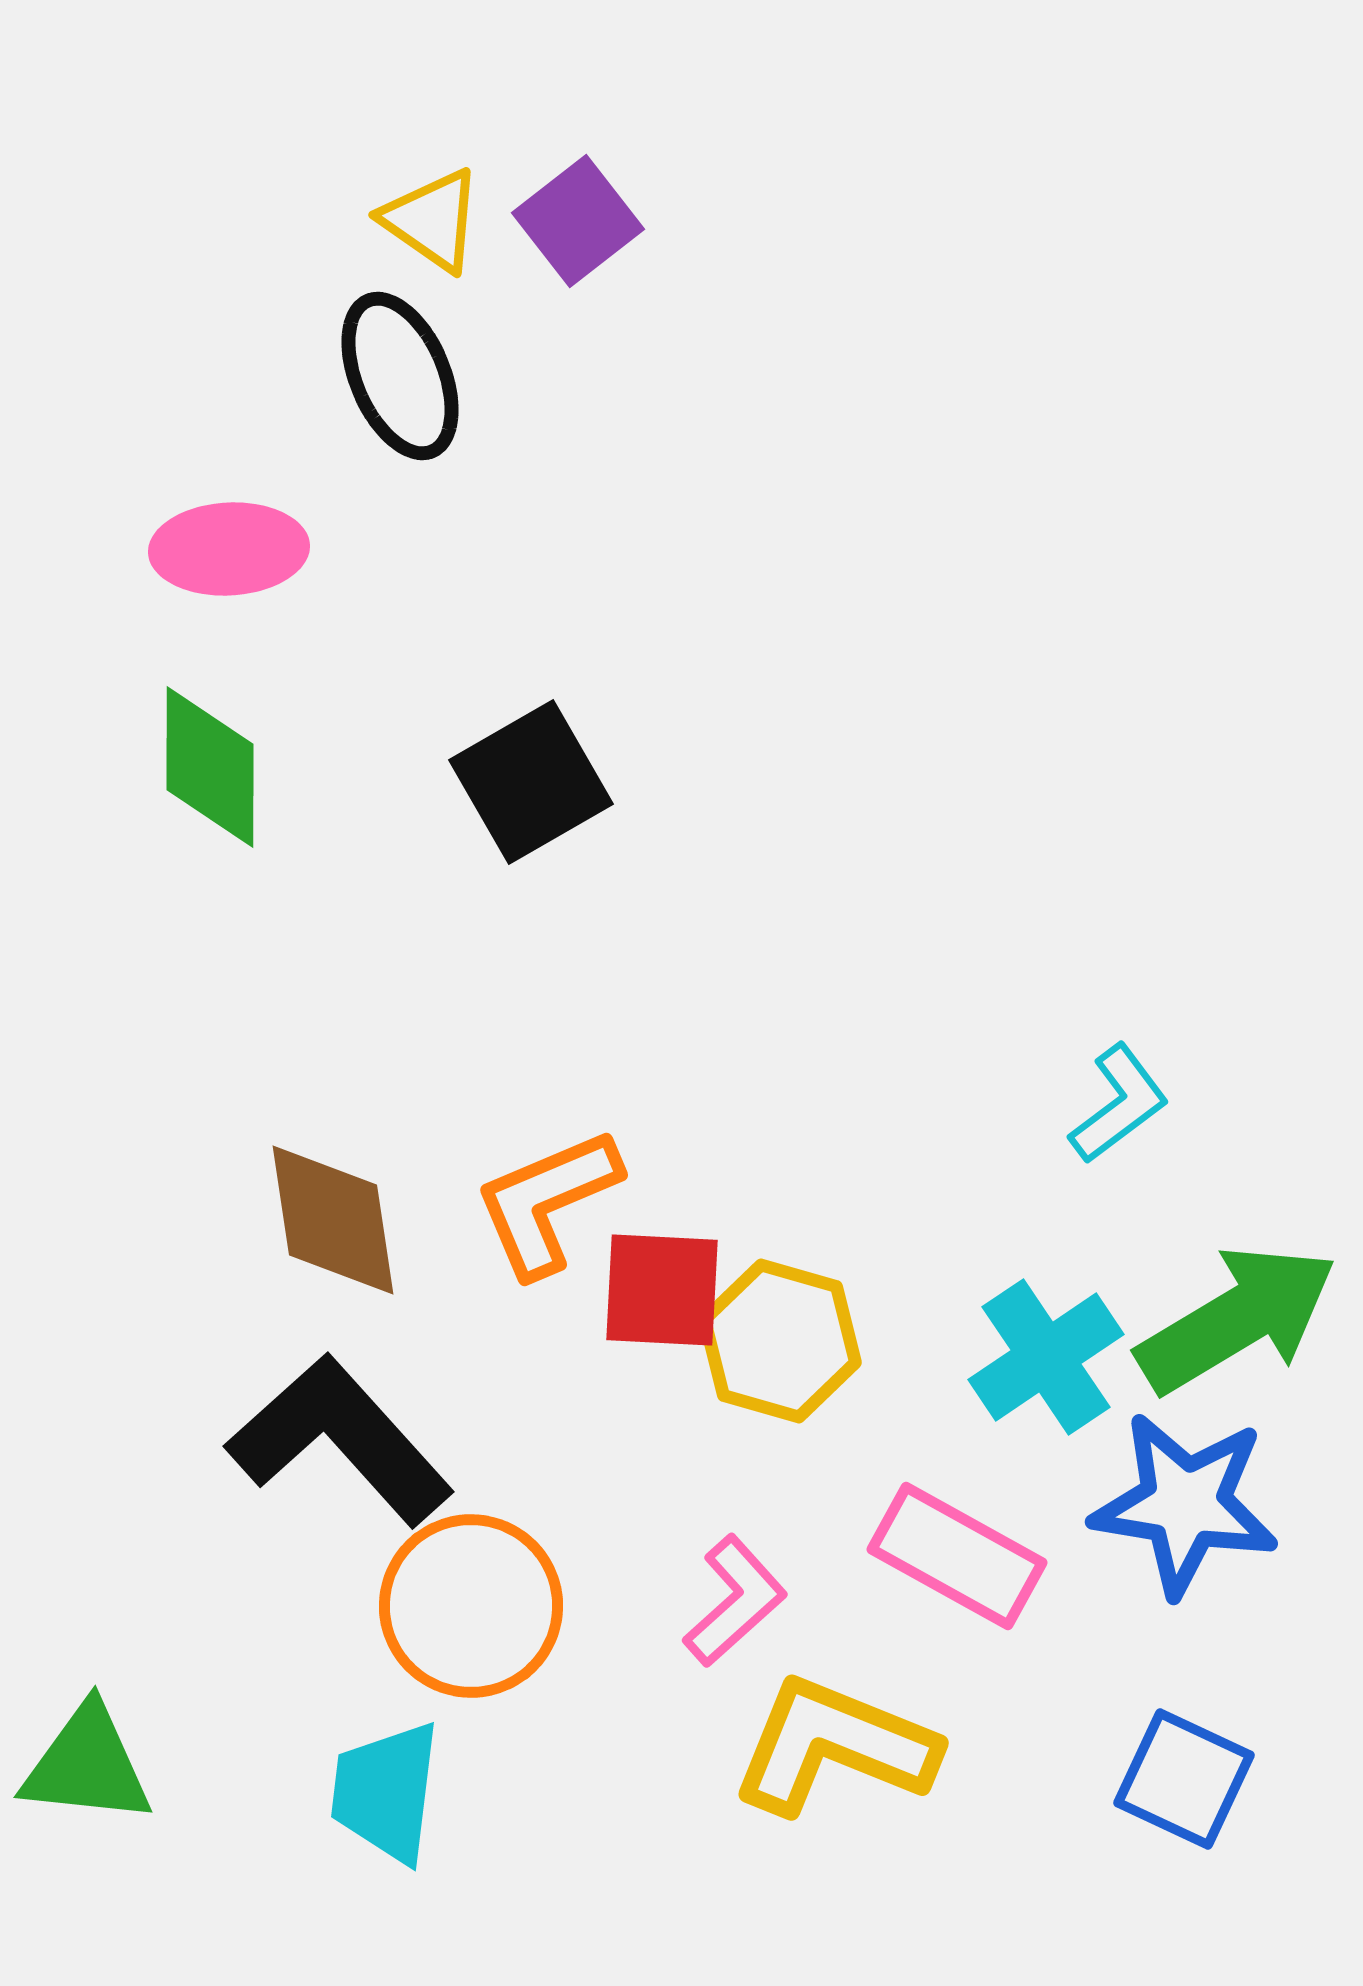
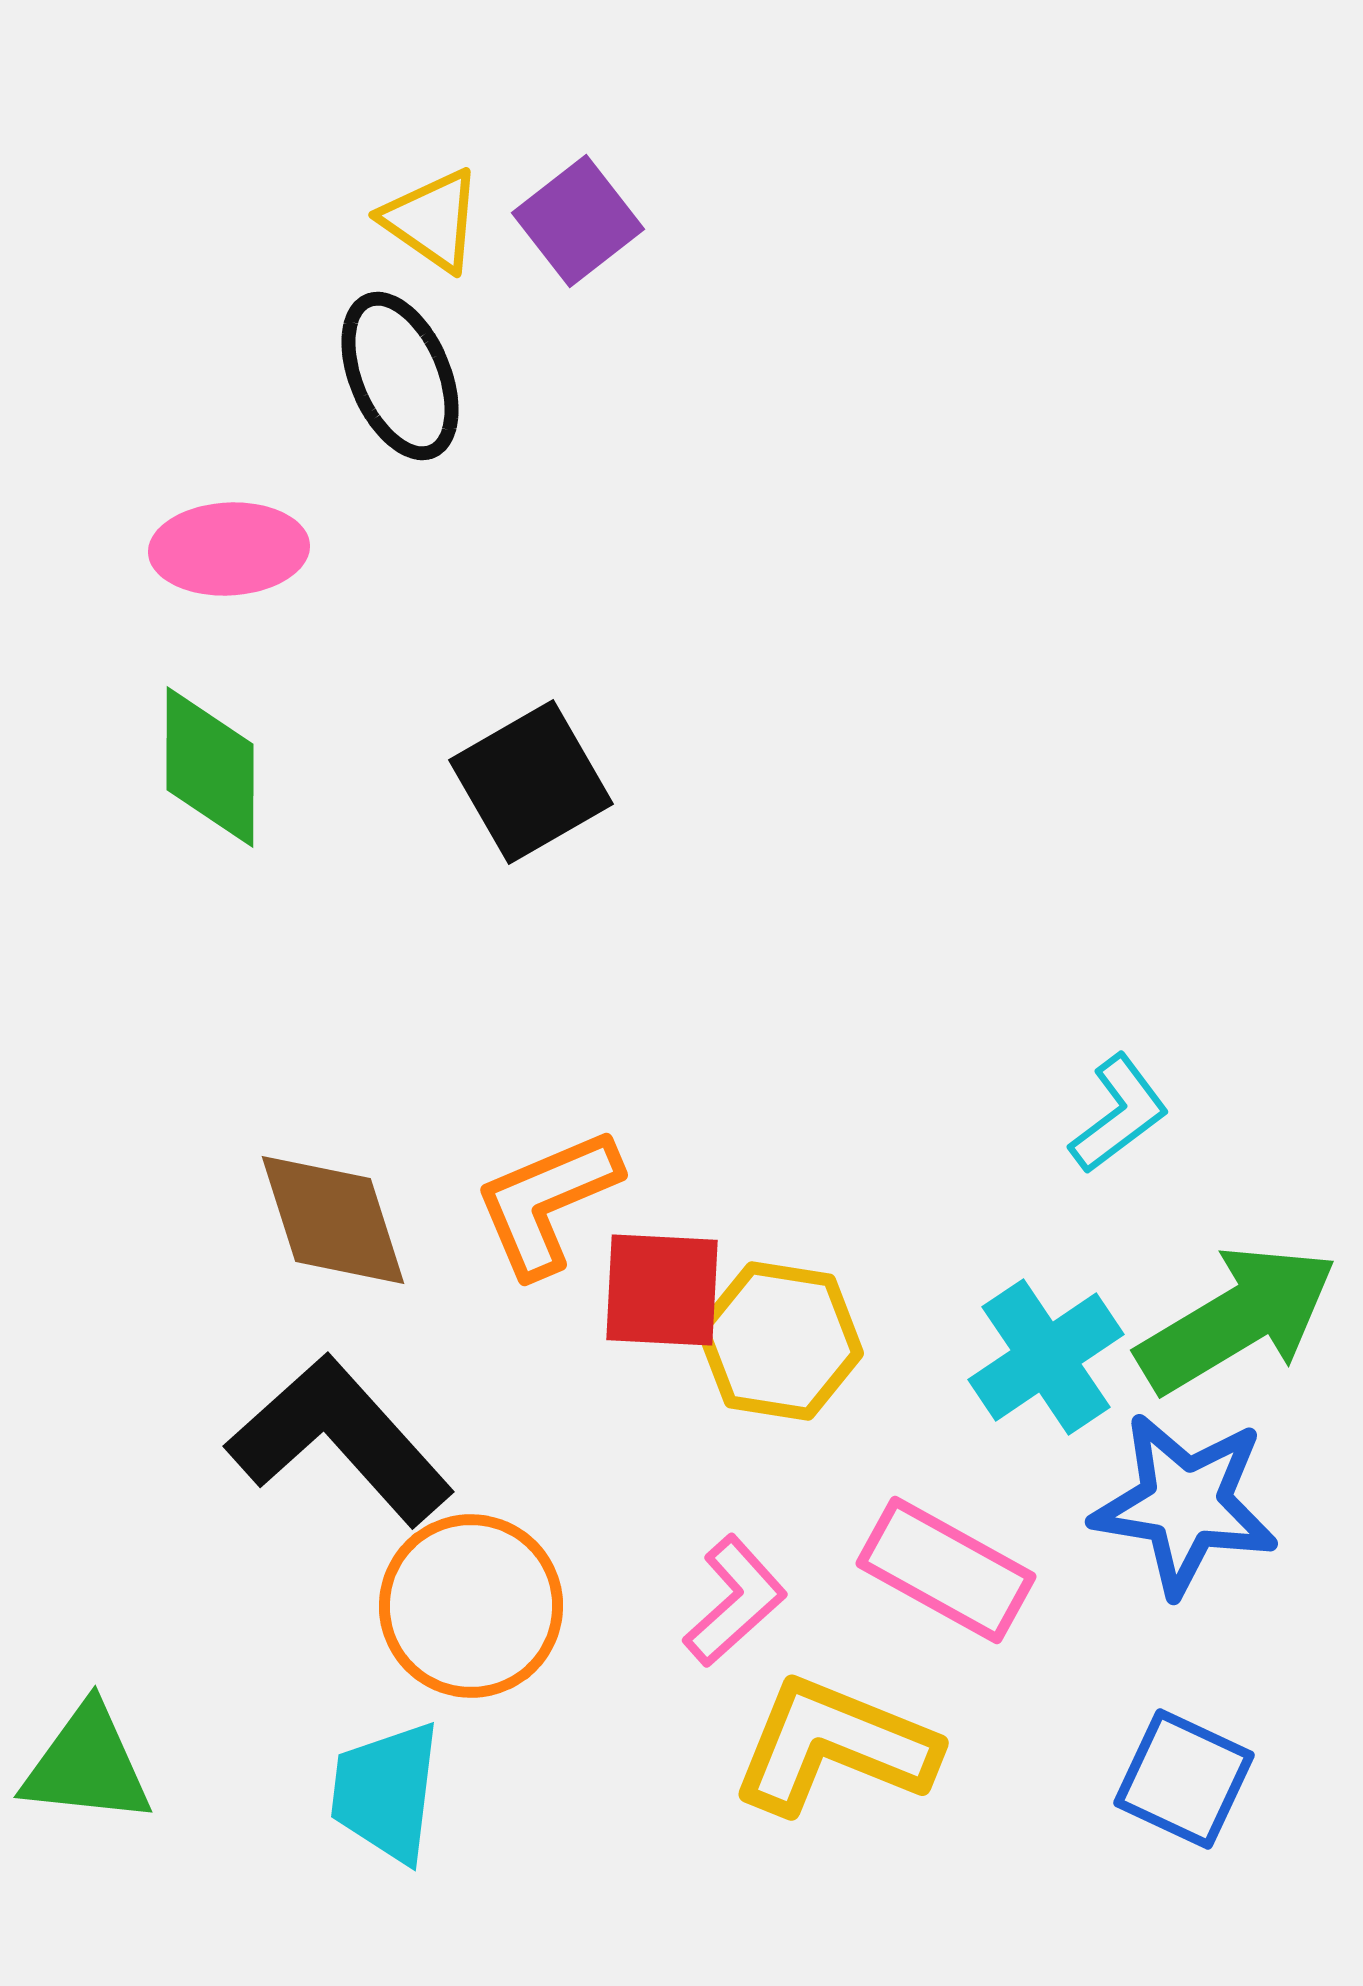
cyan L-shape: moved 10 px down
brown diamond: rotated 9 degrees counterclockwise
yellow hexagon: rotated 7 degrees counterclockwise
pink rectangle: moved 11 px left, 14 px down
